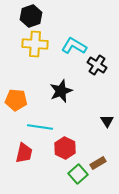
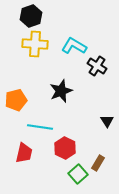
black cross: moved 1 px down
orange pentagon: rotated 20 degrees counterclockwise
brown rectangle: rotated 28 degrees counterclockwise
